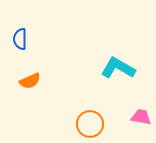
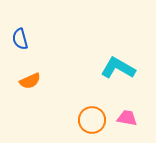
blue semicircle: rotated 15 degrees counterclockwise
pink trapezoid: moved 14 px left, 1 px down
orange circle: moved 2 px right, 4 px up
